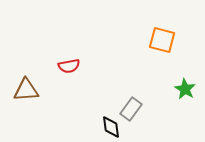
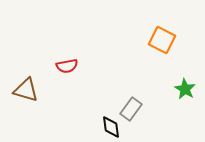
orange square: rotated 12 degrees clockwise
red semicircle: moved 2 px left
brown triangle: rotated 20 degrees clockwise
